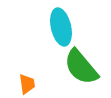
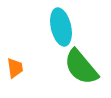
orange trapezoid: moved 12 px left, 16 px up
